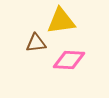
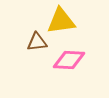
brown triangle: moved 1 px right, 1 px up
